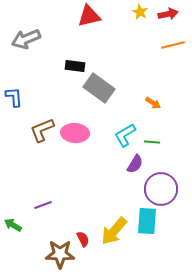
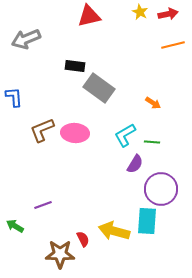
green arrow: moved 2 px right, 1 px down
yellow arrow: rotated 64 degrees clockwise
